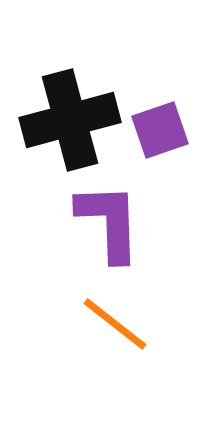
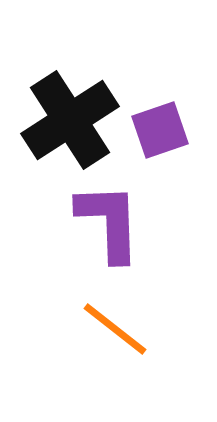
black cross: rotated 18 degrees counterclockwise
orange line: moved 5 px down
